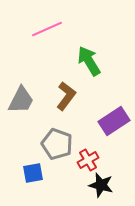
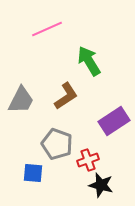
brown L-shape: rotated 20 degrees clockwise
red cross: rotated 10 degrees clockwise
blue square: rotated 15 degrees clockwise
